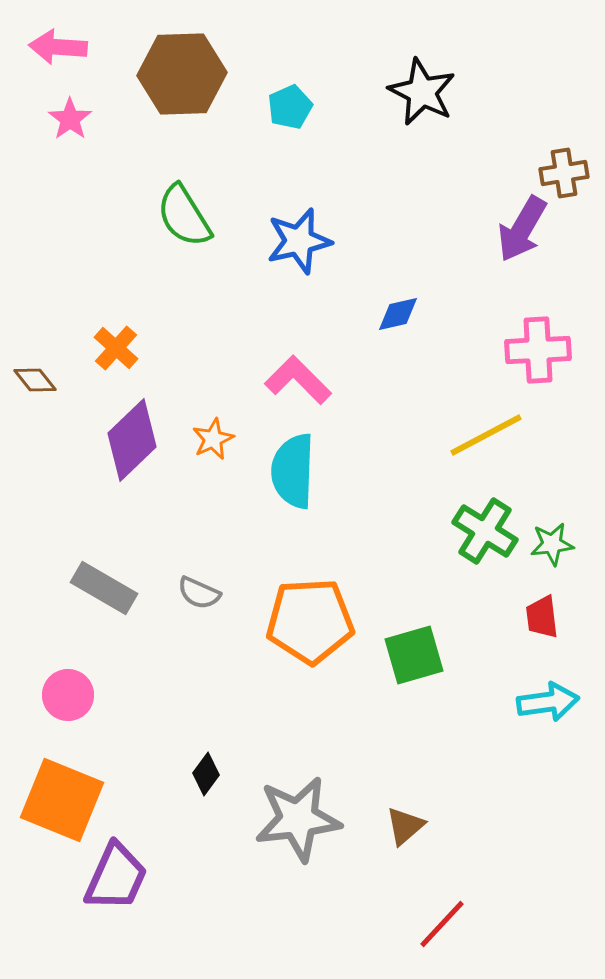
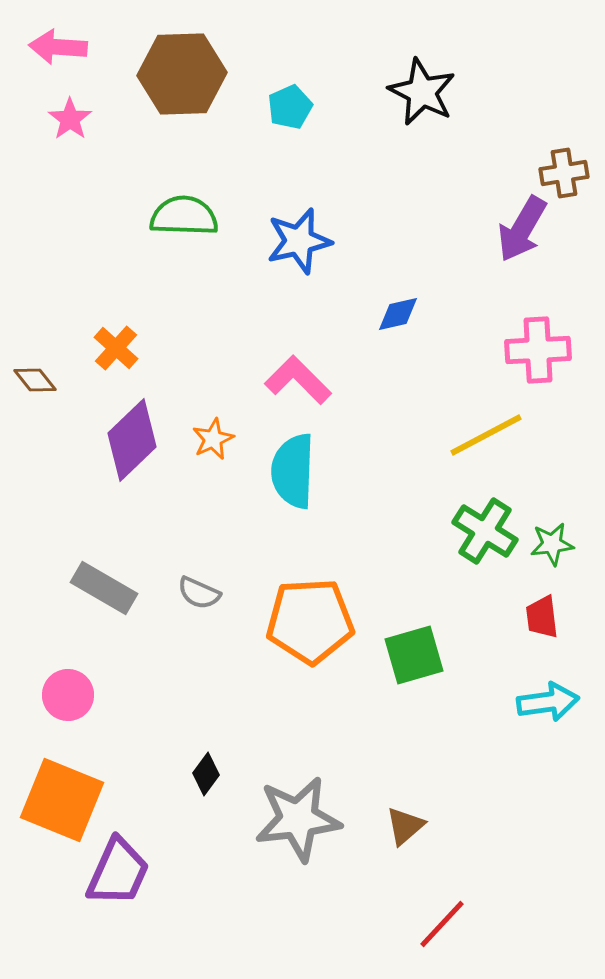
green semicircle: rotated 124 degrees clockwise
purple trapezoid: moved 2 px right, 5 px up
